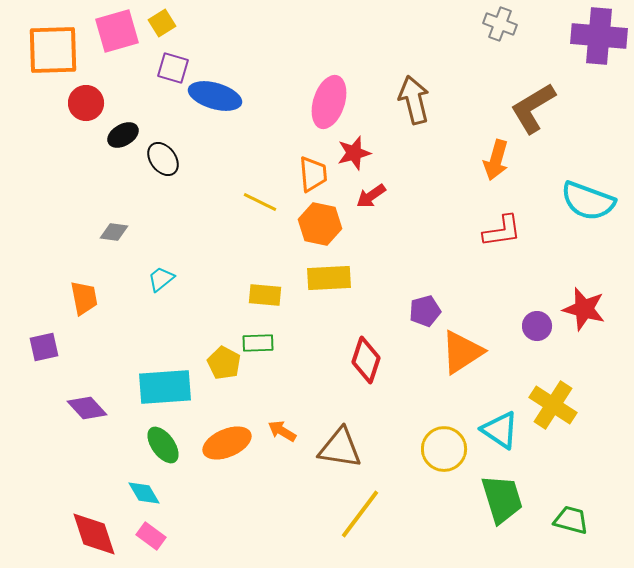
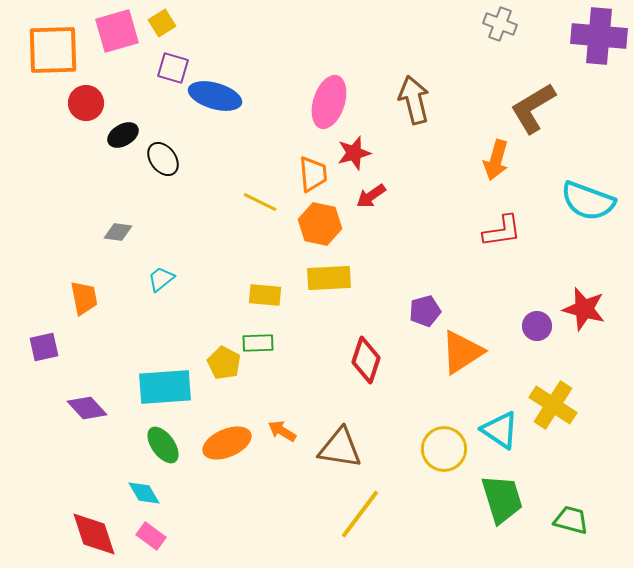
gray diamond at (114, 232): moved 4 px right
